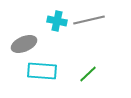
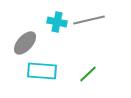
cyan cross: moved 1 px down
gray ellipse: moved 1 px right, 1 px up; rotated 25 degrees counterclockwise
